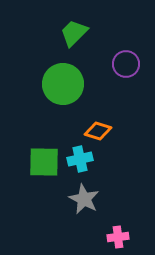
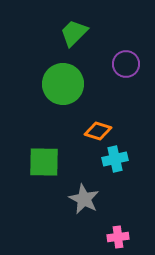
cyan cross: moved 35 px right
